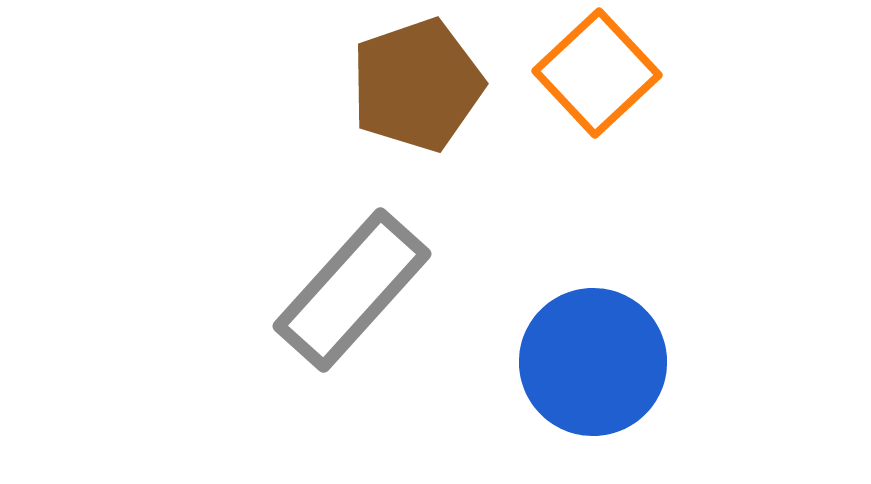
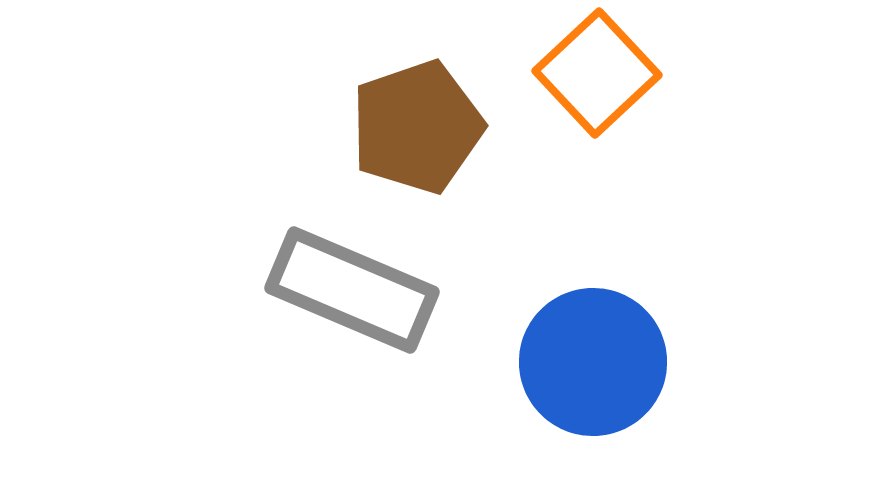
brown pentagon: moved 42 px down
gray rectangle: rotated 71 degrees clockwise
